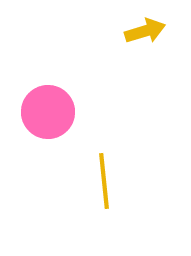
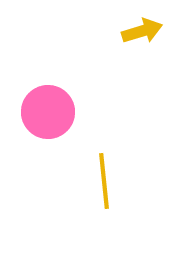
yellow arrow: moved 3 px left
